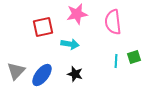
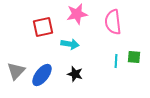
green square: rotated 24 degrees clockwise
